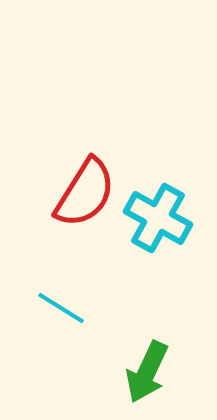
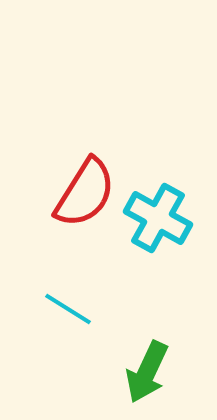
cyan line: moved 7 px right, 1 px down
